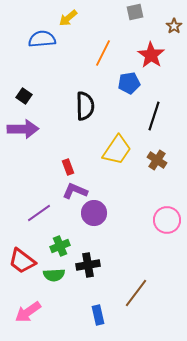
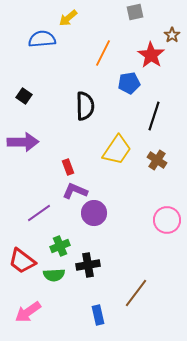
brown star: moved 2 px left, 9 px down
purple arrow: moved 13 px down
